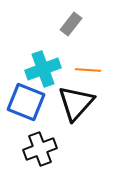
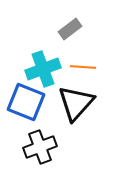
gray rectangle: moved 1 px left, 5 px down; rotated 15 degrees clockwise
orange line: moved 5 px left, 3 px up
black cross: moved 2 px up
